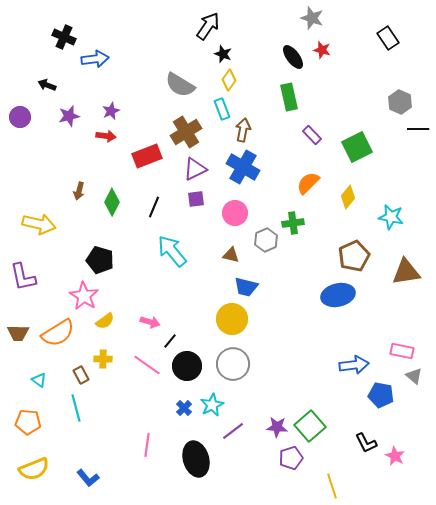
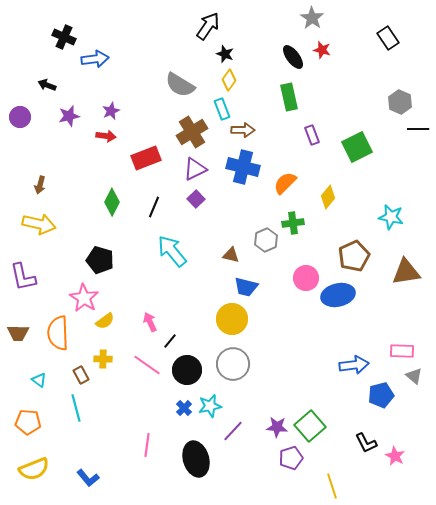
gray star at (312, 18): rotated 15 degrees clockwise
black star at (223, 54): moved 2 px right
brown arrow at (243, 130): rotated 80 degrees clockwise
brown cross at (186, 132): moved 6 px right
purple rectangle at (312, 135): rotated 24 degrees clockwise
red rectangle at (147, 156): moved 1 px left, 2 px down
blue cross at (243, 167): rotated 16 degrees counterclockwise
orange semicircle at (308, 183): moved 23 px left
brown arrow at (79, 191): moved 39 px left, 6 px up
yellow diamond at (348, 197): moved 20 px left
purple square at (196, 199): rotated 36 degrees counterclockwise
pink circle at (235, 213): moved 71 px right, 65 px down
pink star at (84, 296): moved 2 px down
pink arrow at (150, 322): rotated 132 degrees counterclockwise
orange semicircle at (58, 333): rotated 120 degrees clockwise
pink rectangle at (402, 351): rotated 10 degrees counterclockwise
black circle at (187, 366): moved 4 px down
blue pentagon at (381, 395): rotated 25 degrees counterclockwise
cyan star at (212, 405): moved 2 px left, 1 px down; rotated 15 degrees clockwise
purple line at (233, 431): rotated 10 degrees counterclockwise
